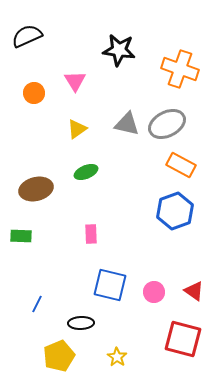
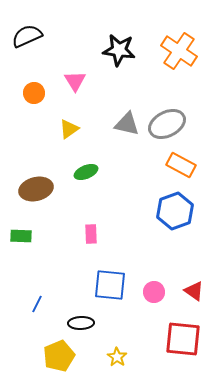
orange cross: moved 1 px left, 18 px up; rotated 15 degrees clockwise
yellow triangle: moved 8 px left
blue square: rotated 8 degrees counterclockwise
red square: rotated 9 degrees counterclockwise
